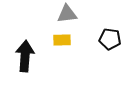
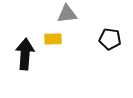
yellow rectangle: moved 9 px left, 1 px up
black arrow: moved 2 px up
